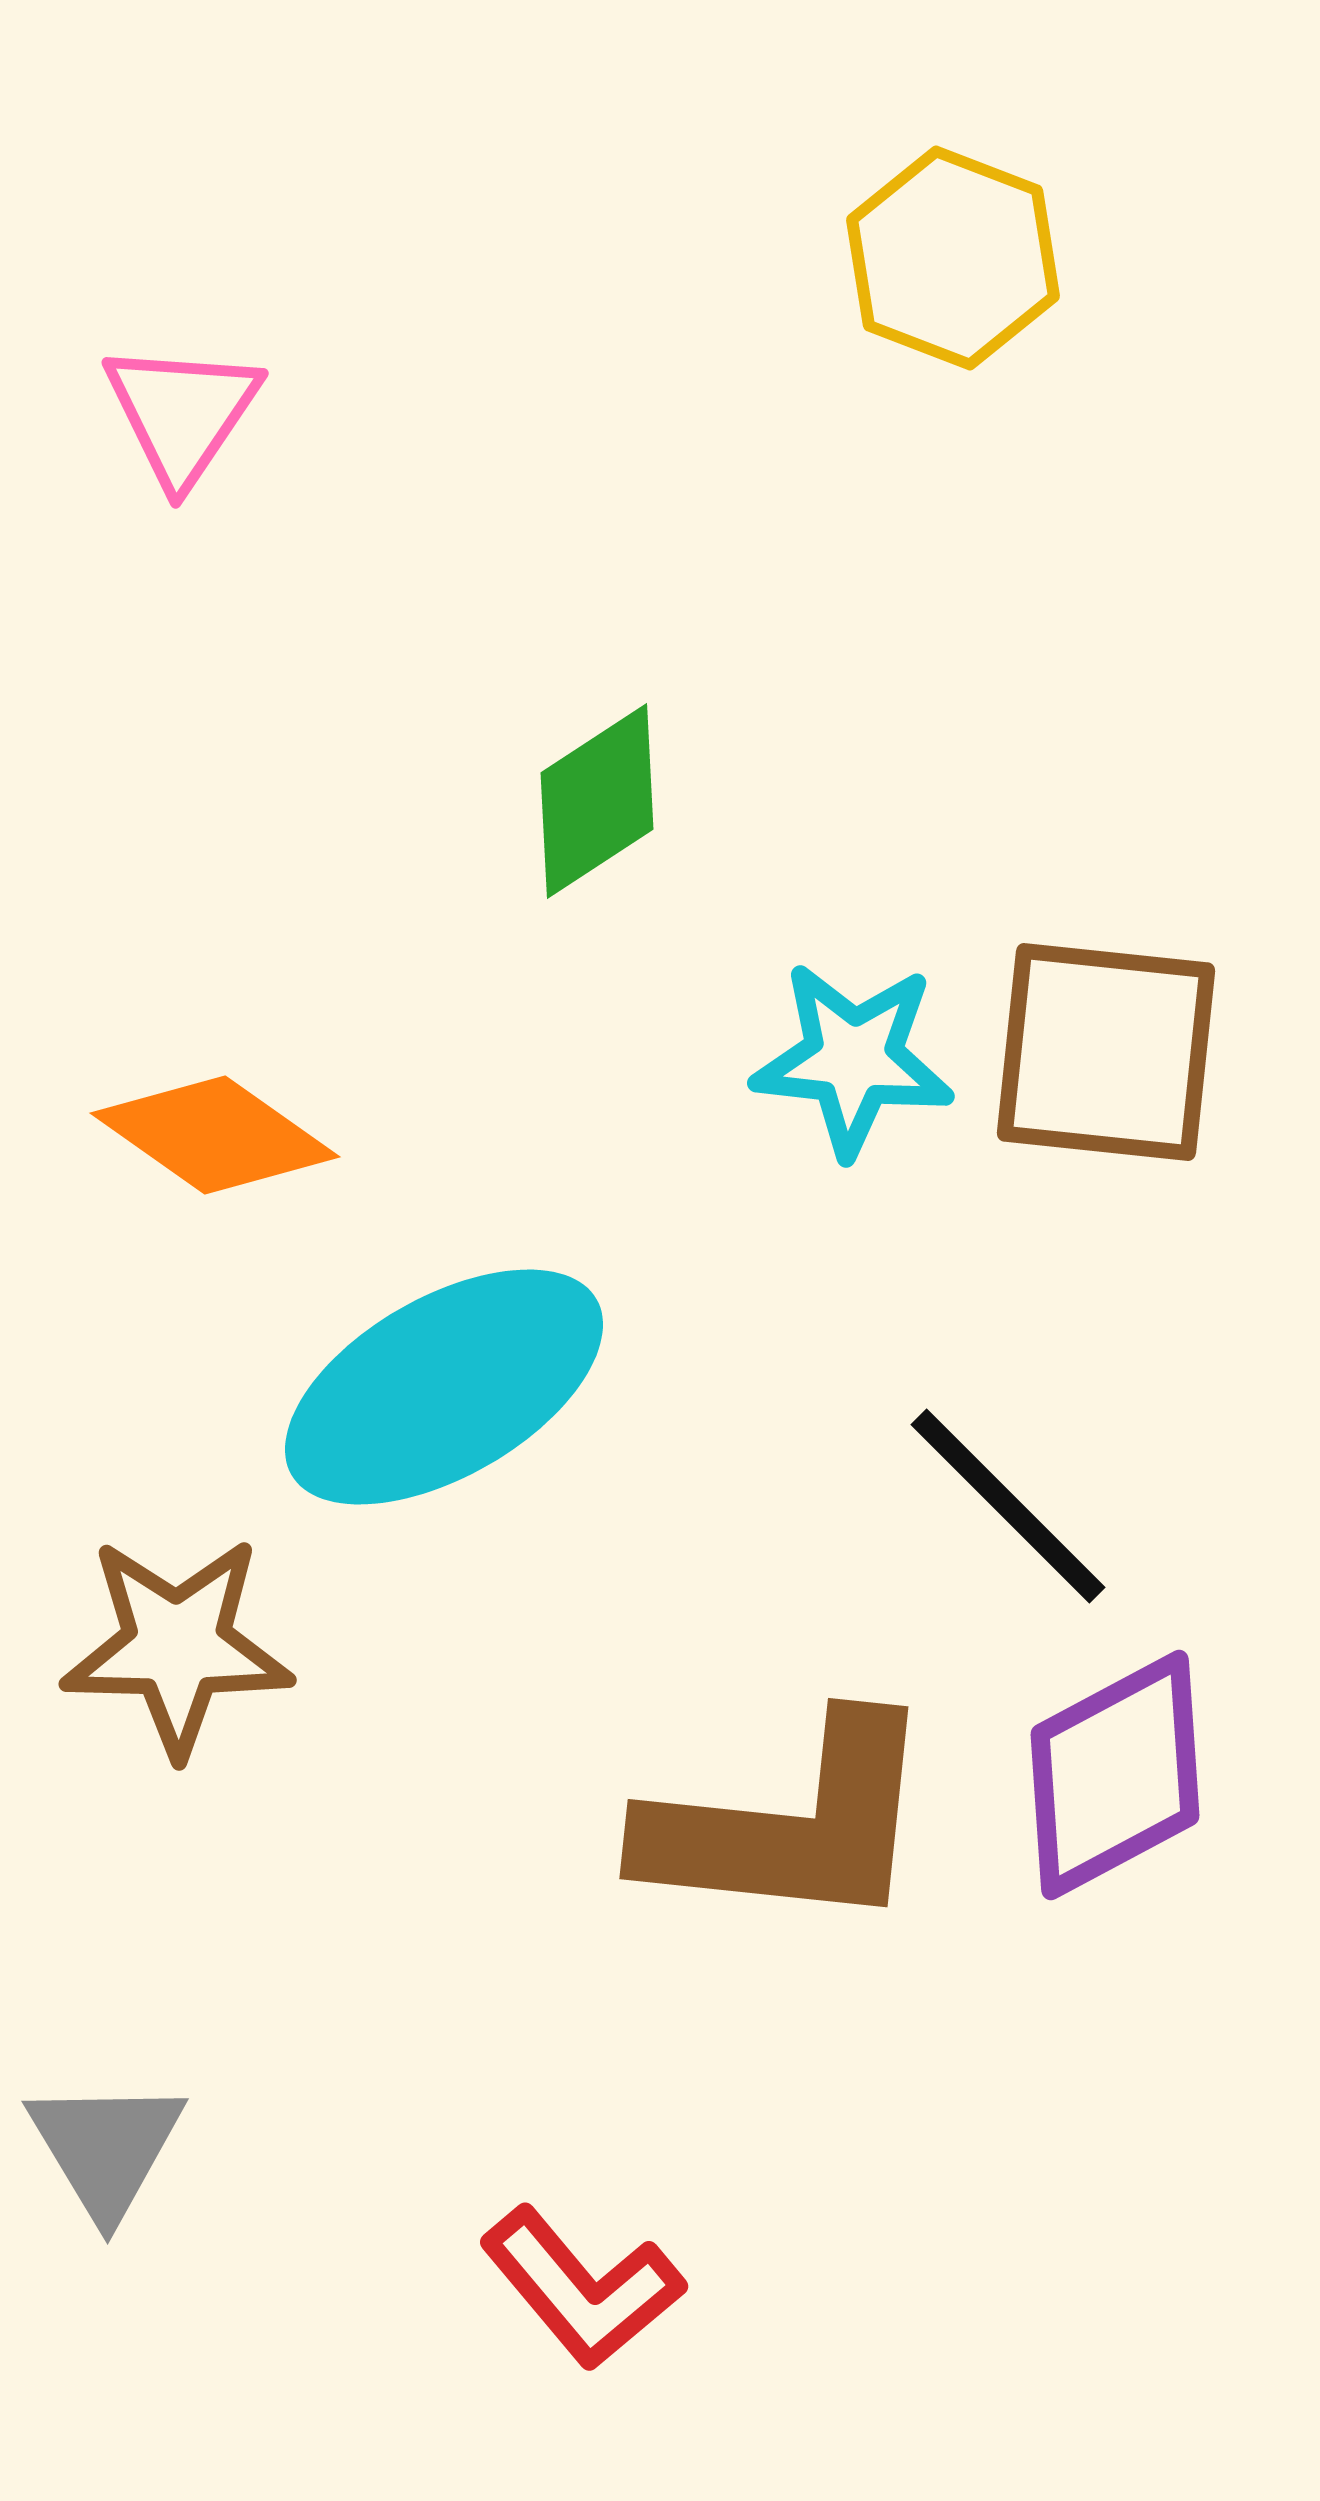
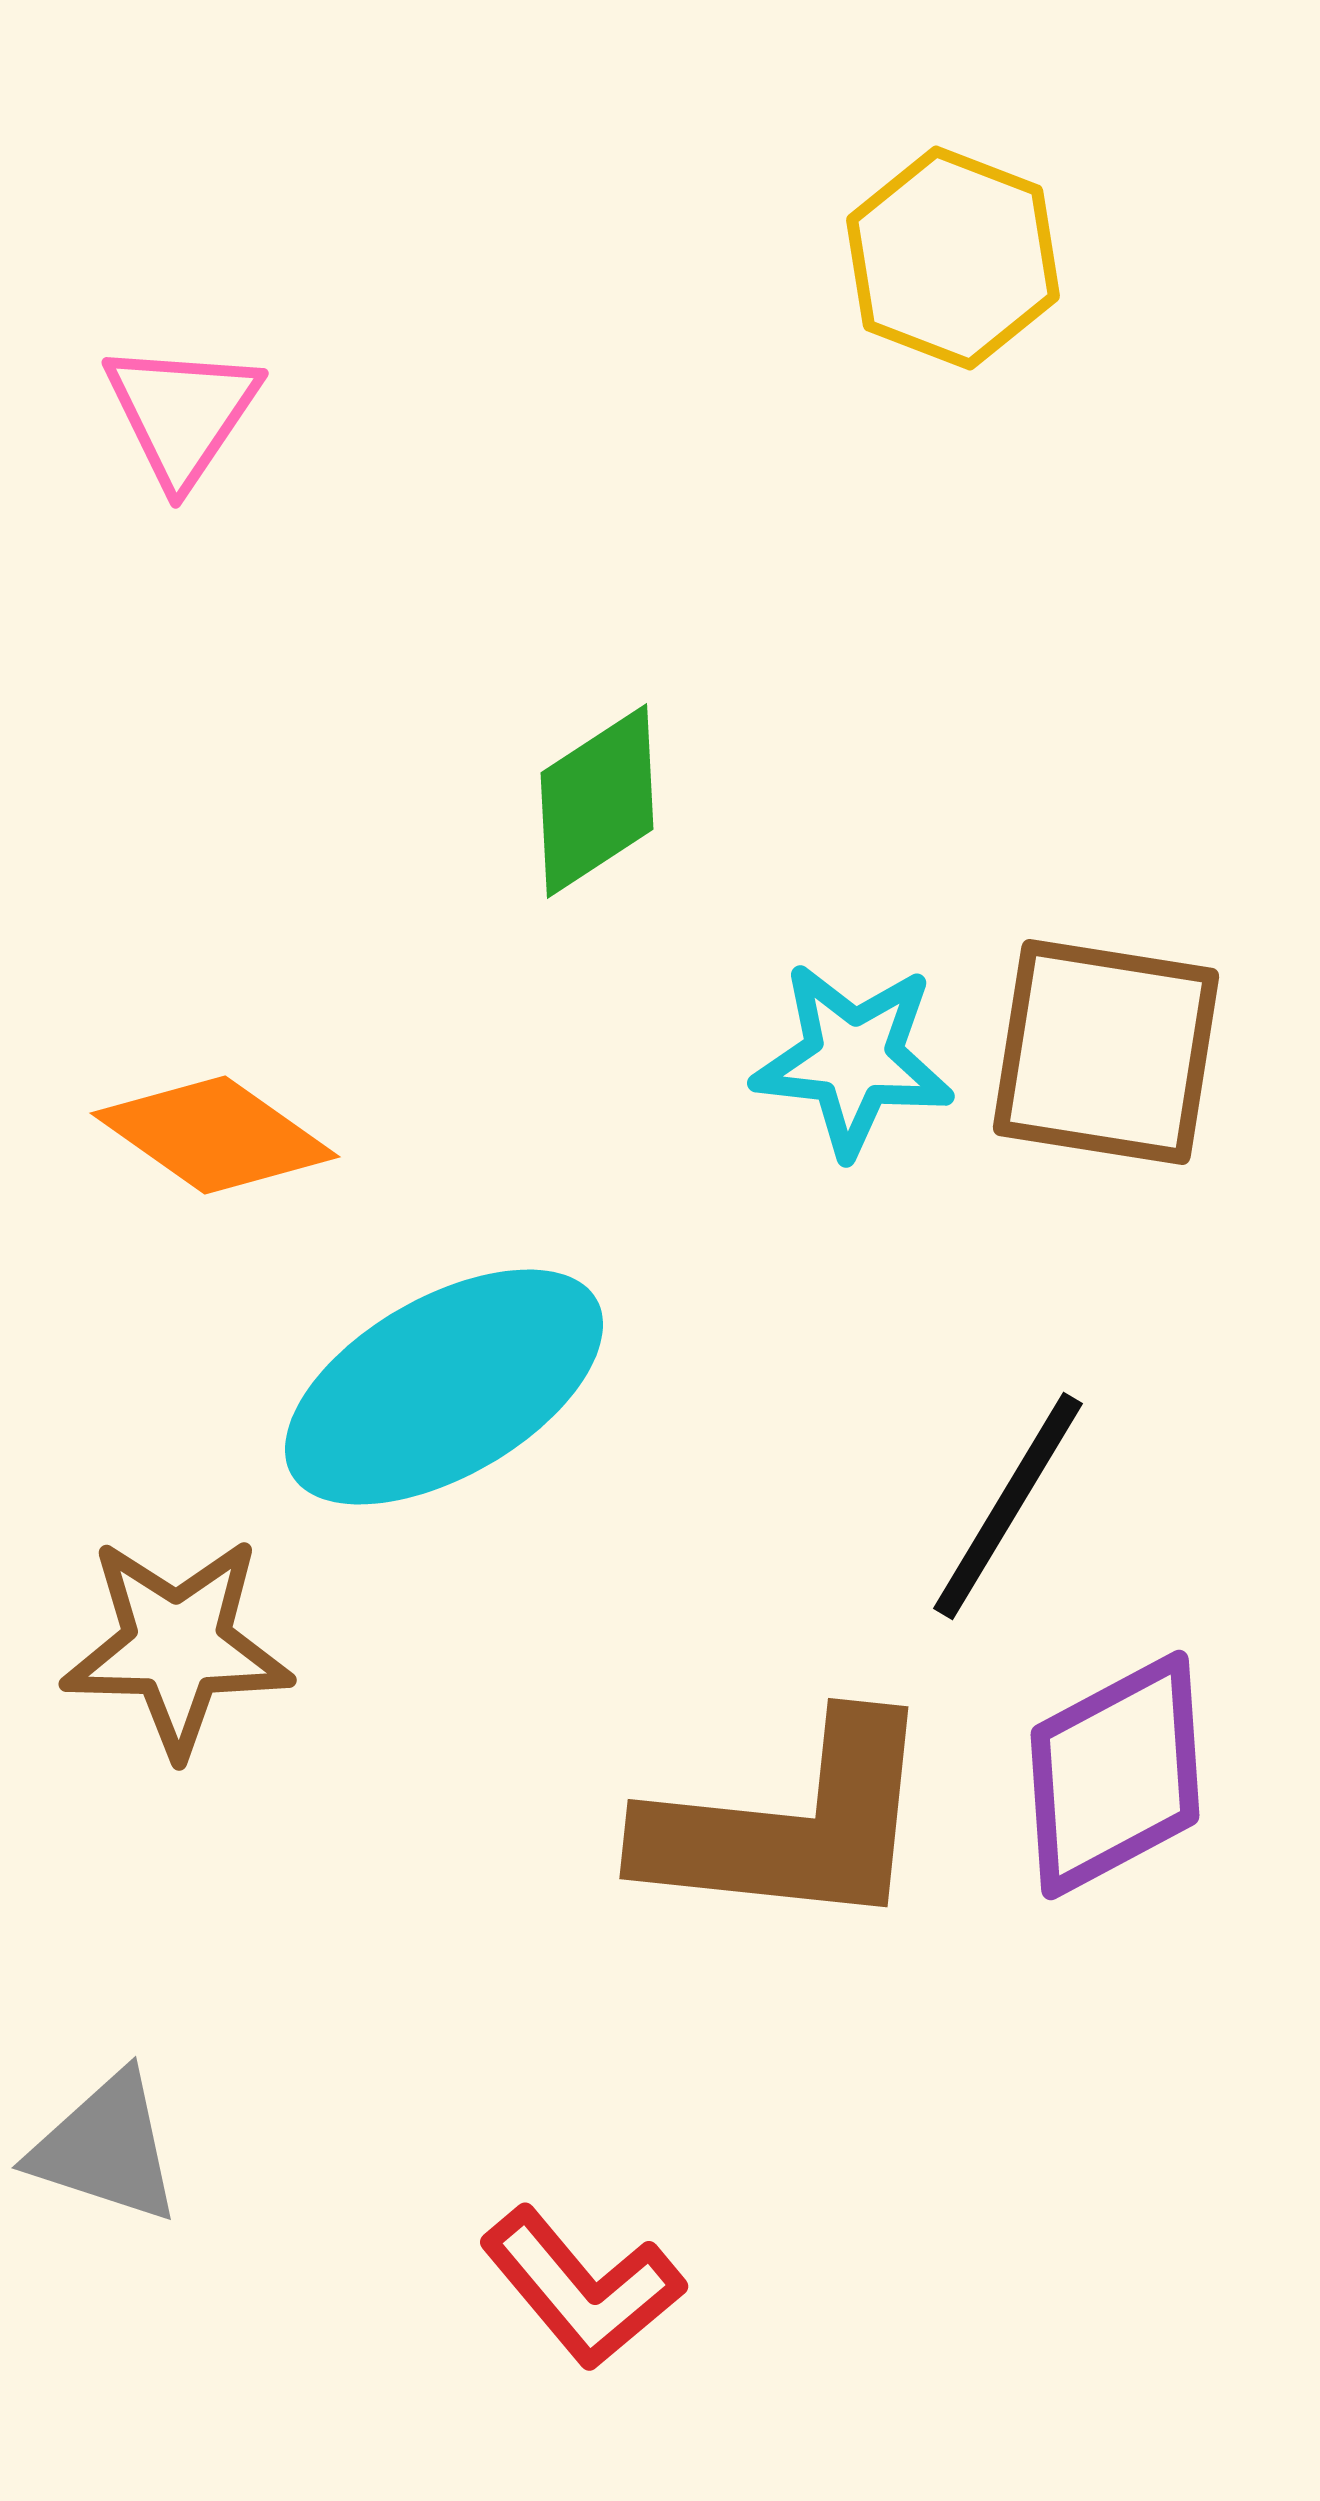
brown square: rotated 3 degrees clockwise
black line: rotated 76 degrees clockwise
gray triangle: rotated 41 degrees counterclockwise
